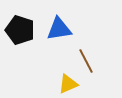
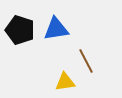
blue triangle: moved 3 px left
yellow triangle: moved 3 px left, 2 px up; rotated 15 degrees clockwise
